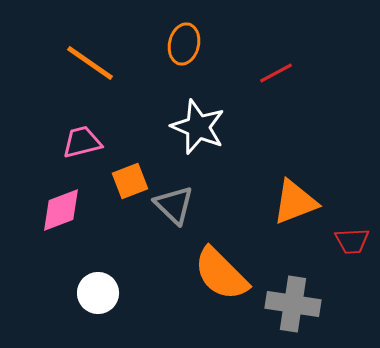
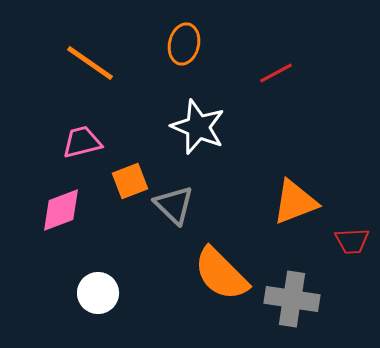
gray cross: moved 1 px left, 5 px up
